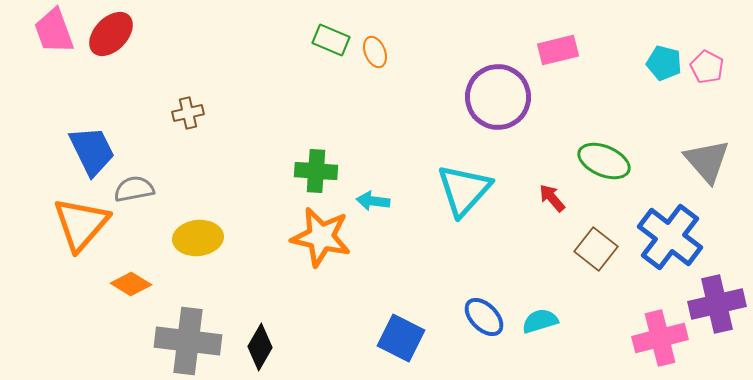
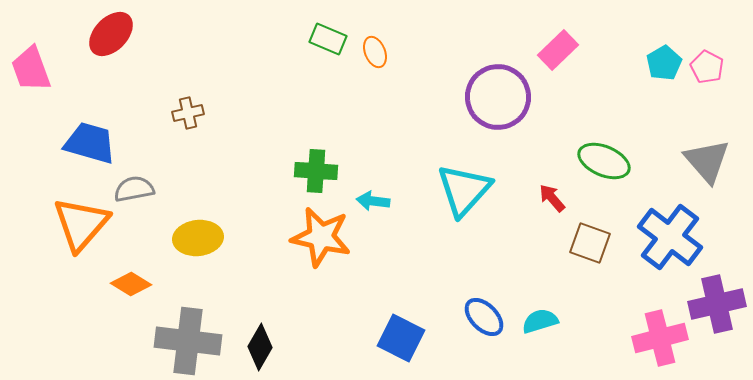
pink trapezoid: moved 23 px left, 38 px down
green rectangle: moved 3 px left, 1 px up
pink rectangle: rotated 30 degrees counterclockwise
cyan pentagon: rotated 28 degrees clockwise
blue trapezoid: moved 2 px left, 8 px up; rotated 48 degrees counterclockwise
brown square: moved 6 px left, 6 px up; rotated 18 degrees counterclockwise
